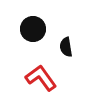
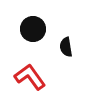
red L-shape: moved 11 px left, 1 px up
